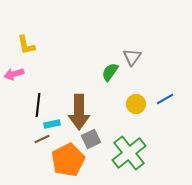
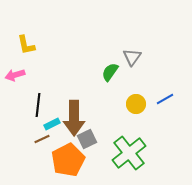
pink arrow: moved 1 px right, 1 px down
brown arrow: moved 5 px left, 6 px down
cyan rectangle: rotated 14 degrees counterclockwise
gray square: moved 4 px left
